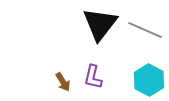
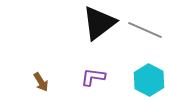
black triangle: moved 1 px left, 1 px up; rotated 15 degrees clockwise
purple L-shape: rotated 85 degrees clockwise
brown arrow: moved 22 px left
